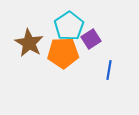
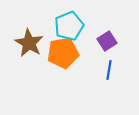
cyan pentagon: rotated 12 degrees clockwise
purple square: moved 16 px right, 2 px down
orange pentagon: rotated 8 degrees counterclockwise
